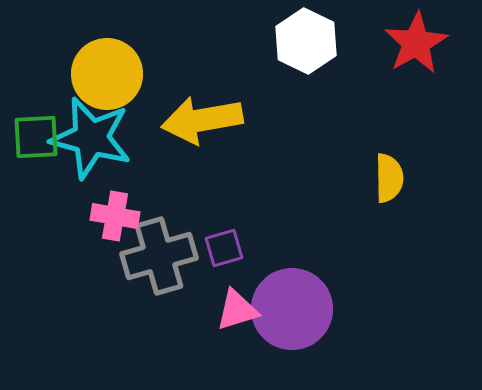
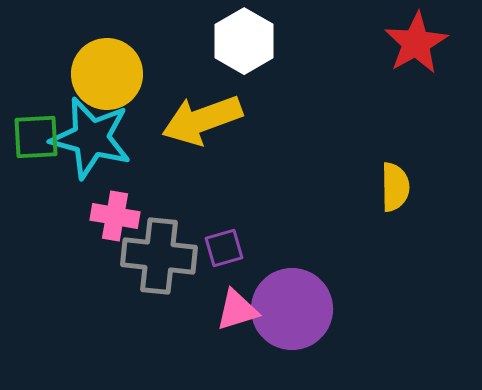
white hexagon: moved 62 px left; rotated 4 degrees clockwise
yellow arrow: rotated 10 degrees counterclockwise
yellow semicircle: moved 6 px right, 9 px down
gray cross: rotated 22 degrees clockwise
